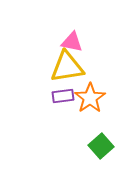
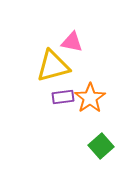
yellow triangle: moved 14 px left, 1 px up; rotated 6 degrees counterclockwise
purple rectangle: moved 1 px down
